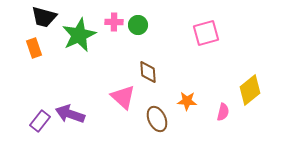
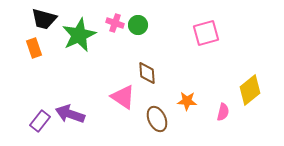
black trapezoid: moved 2 px down
pink cross: moved 1 px right, 1 px down; rotated 18 degrees clockwise
brown diamond: moved 1 px left, 1 px down
pink triangle: rotated 8 degrees counterclockwise
